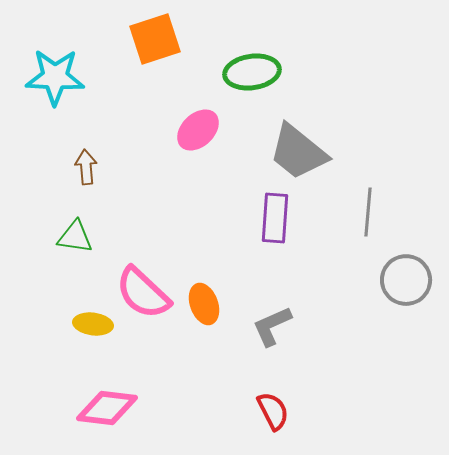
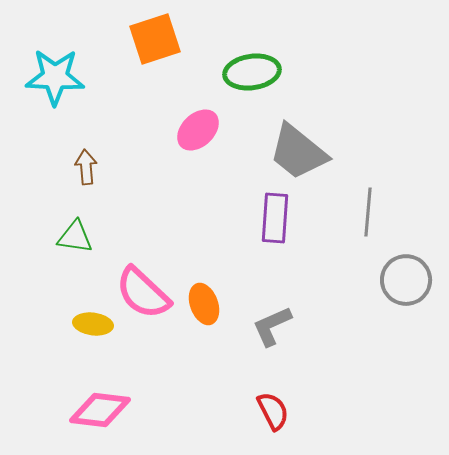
pink diamond: moved 7 px left, 2 px down
